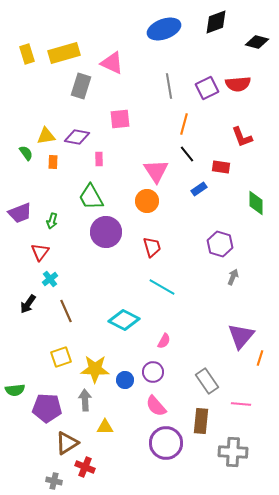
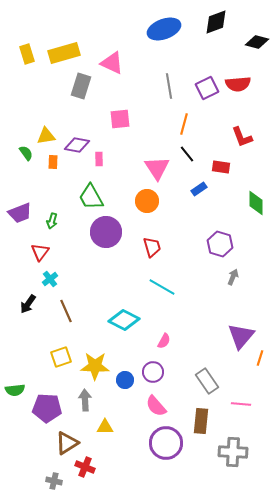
purple diamond at (77, 137): moved 8 px down
pink triangle at (156, 171): moved 1 px right, 3 px up
yellow star at (95, 369): moved 3 px up
